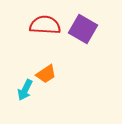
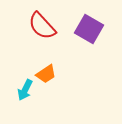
red semicircle: moved 3 px left, 1 px down; rotated 136 degrees counterclockwise
purple square: moved 6 px right
